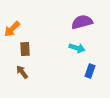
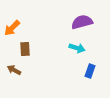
orange arrow: moved 1 px up
brown arrow: moved 8 px left, 2 px up; rotated 24 degrees counterclockwise
